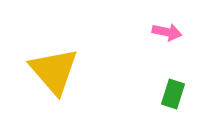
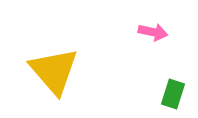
pink arrow: moved 14 px left
